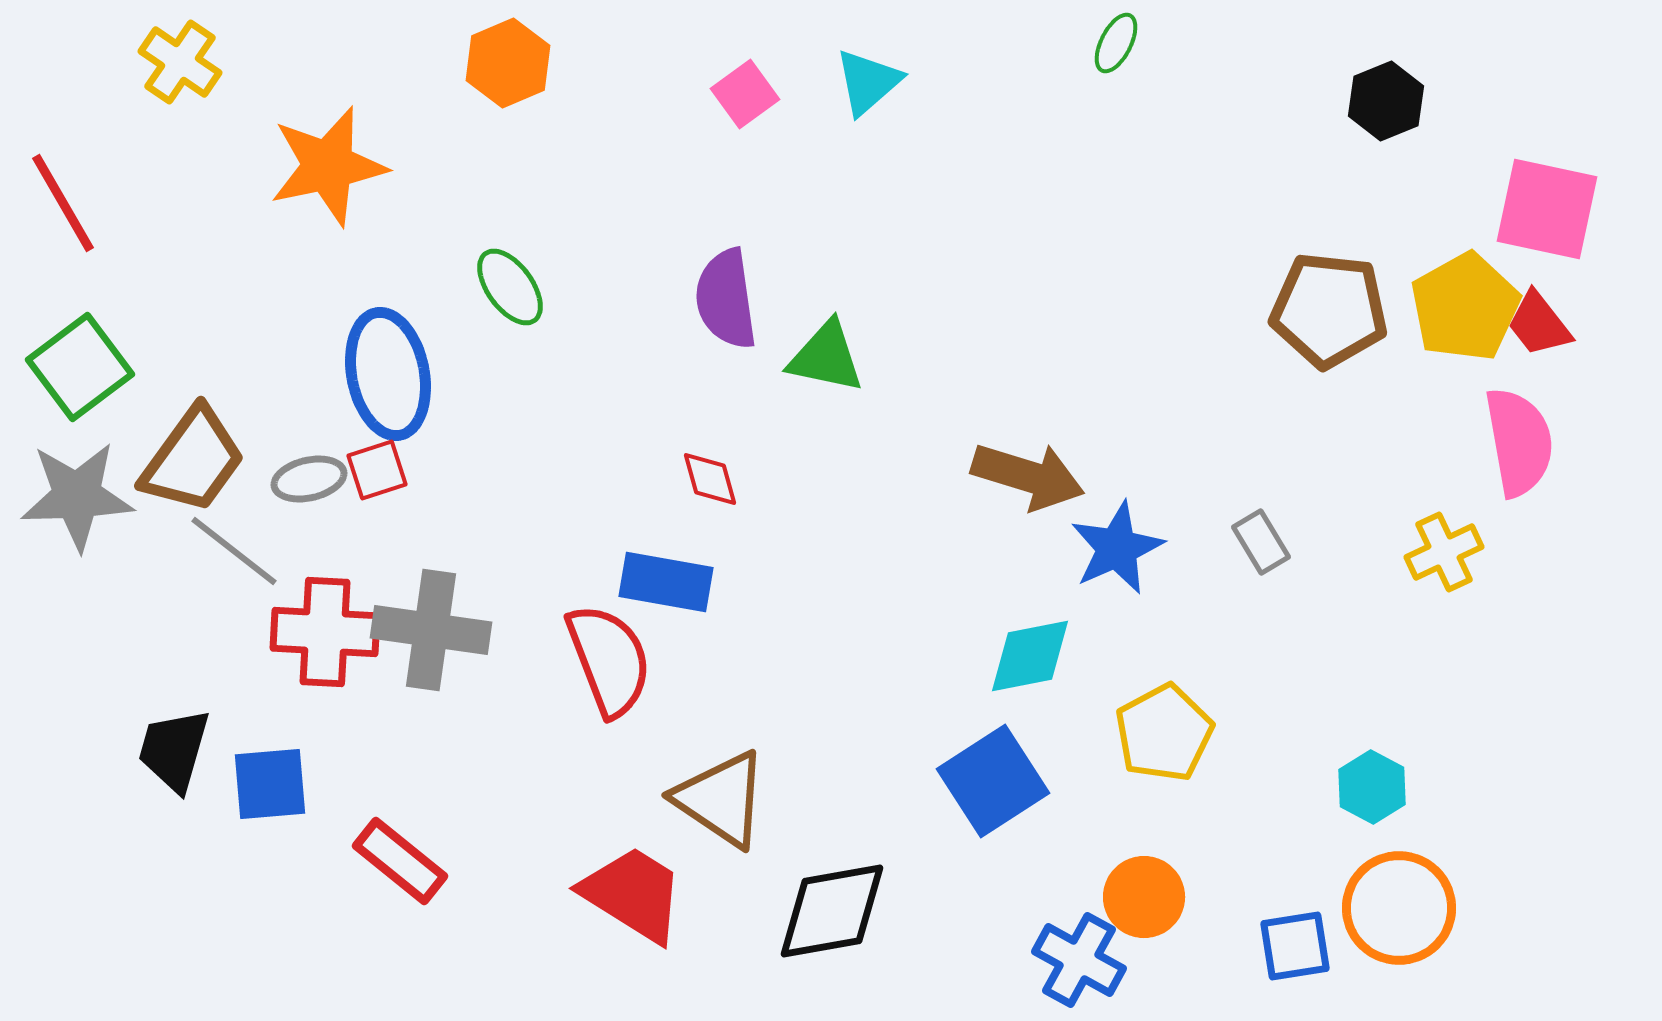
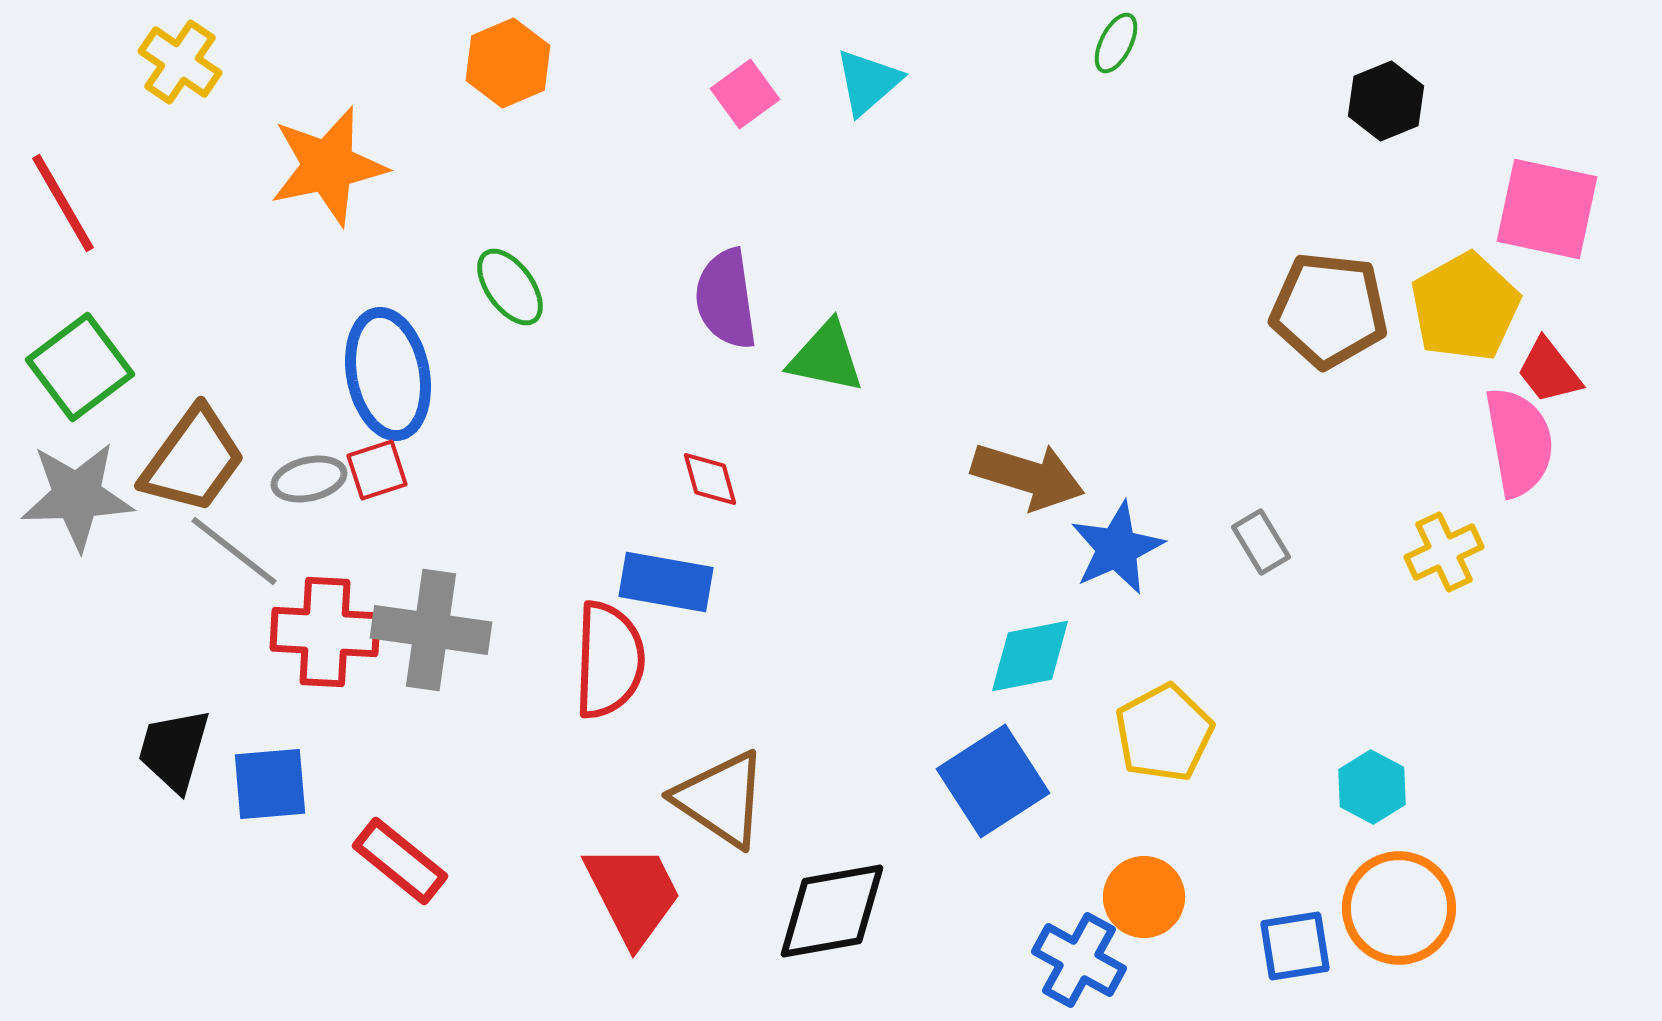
red trapezoid at (1539, 324): moved 10 px right, 47 px down
red semicircle at (609, 660): rotated 23 degrees clockwise
red trapezoid at (633, 894): rotated 31 degrees clockwise
